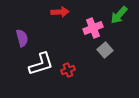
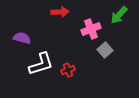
pink cross: moved 2 px left, 1 px down
purple semicircle: rotated 60 degrees counterclockwise
